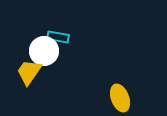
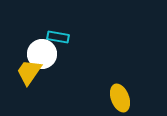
white circle: moved 2 px left, 3 px down
